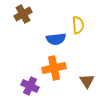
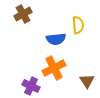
orange cross: rotated 15 degrees counterclockwise
purple cross: moved 1 px right
